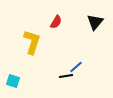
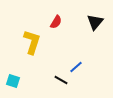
black line: moved 5 px left, 4 px down; rotated 40 degrees clockwise
